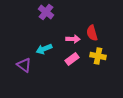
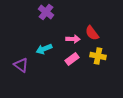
red semicircle: rotated 21 degrees counterclockwise
purple triangle: moved 3 px left
